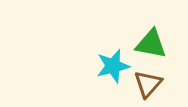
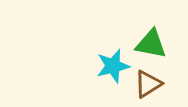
brown triangle: rotated 16 degrees clockwise
